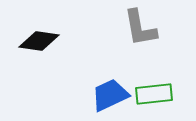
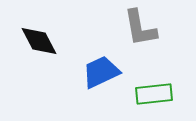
black diamond: rotated 54 degrees clockwise
blue trapezoid: moved 9 px left, 23 px up
